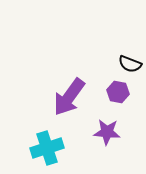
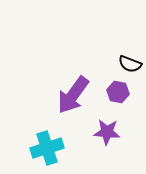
purple arrow: moved 4 px right, 2 px up
